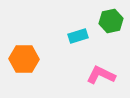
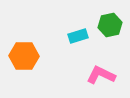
green hexagon: moved 1 px left, 4 px down
orange hexagon: moved 3 px up
